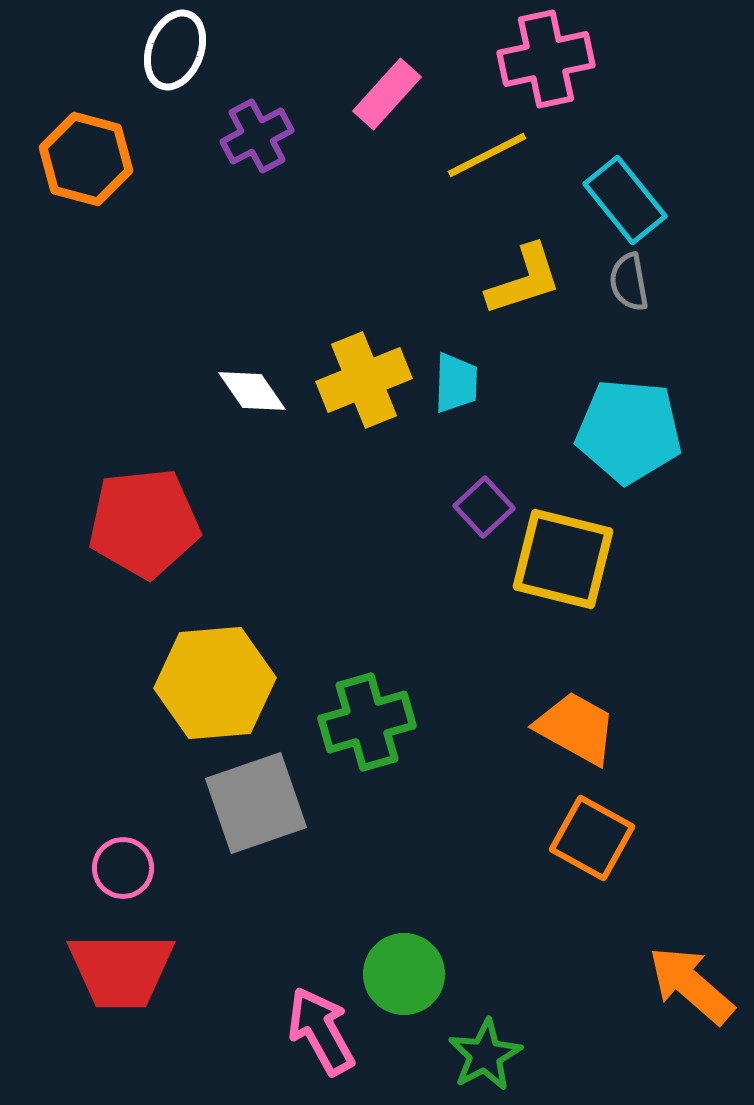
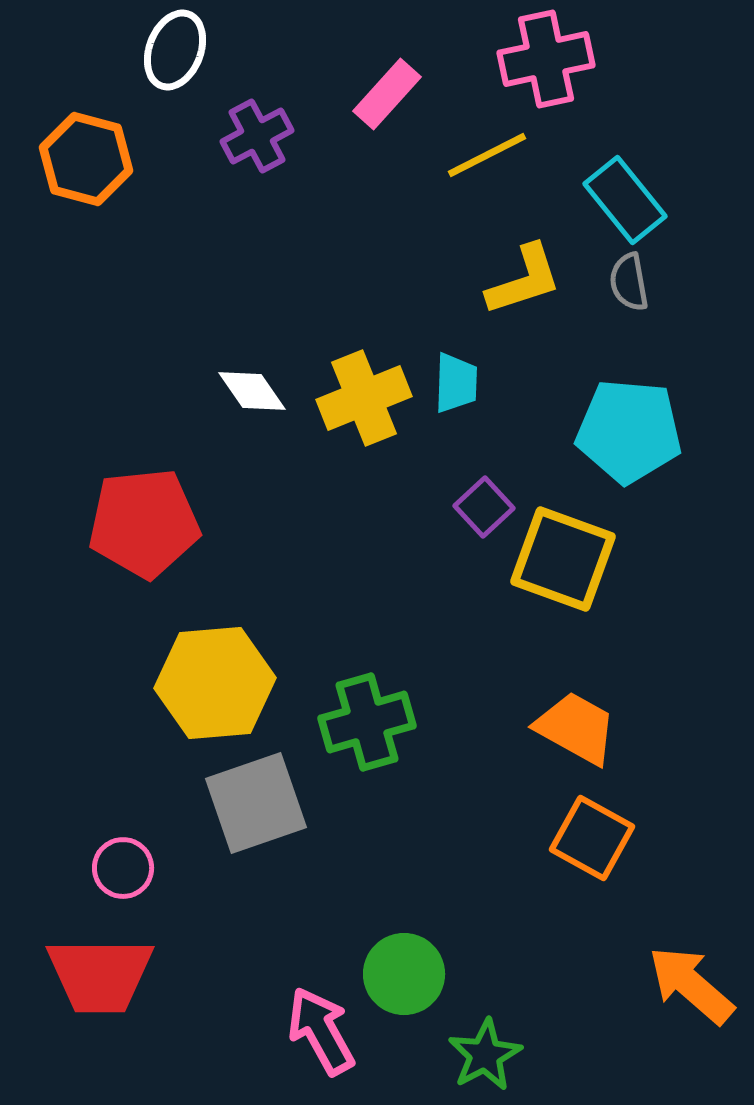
yellow cross: moved 18 px down
yellow square: rotated 6 degrees clockwise
red trapezoid: moved 21 px left, 5 px down
